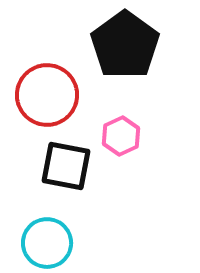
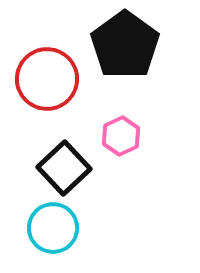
red circle: moved 16 px up
black square: moved 2 px left, 2 px down; rotated 36 degrees clockwise
cyan circle: moved 6 px right, 15 px up
